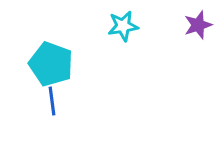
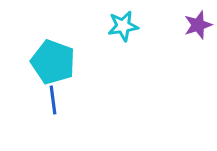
cyan pentagon: moved 2 px right, 2 px up
blue line: moved 1 px right, 1 px up
